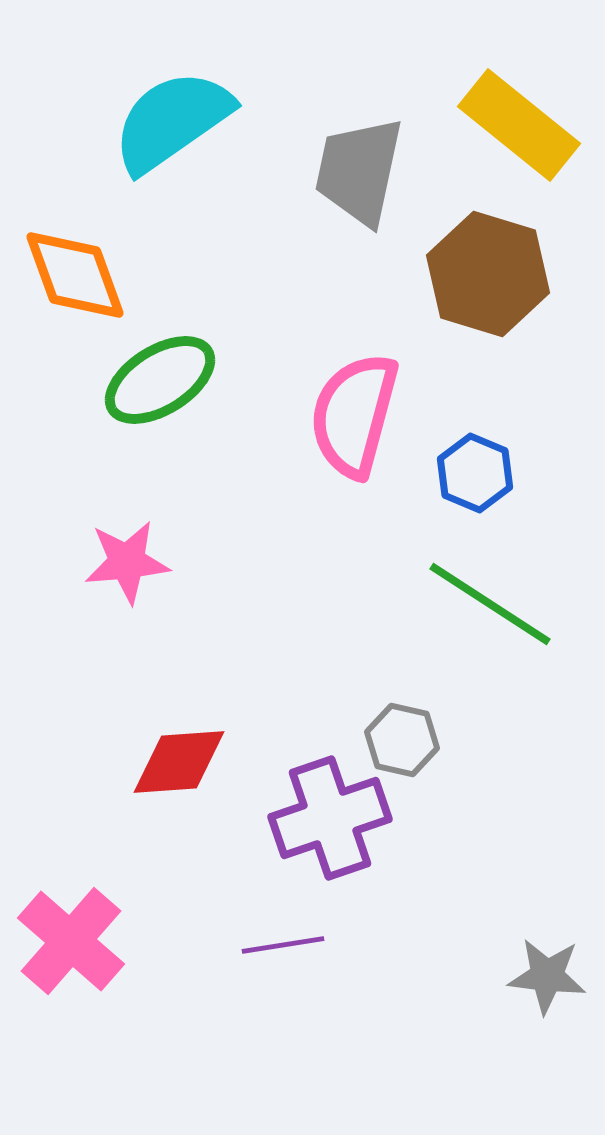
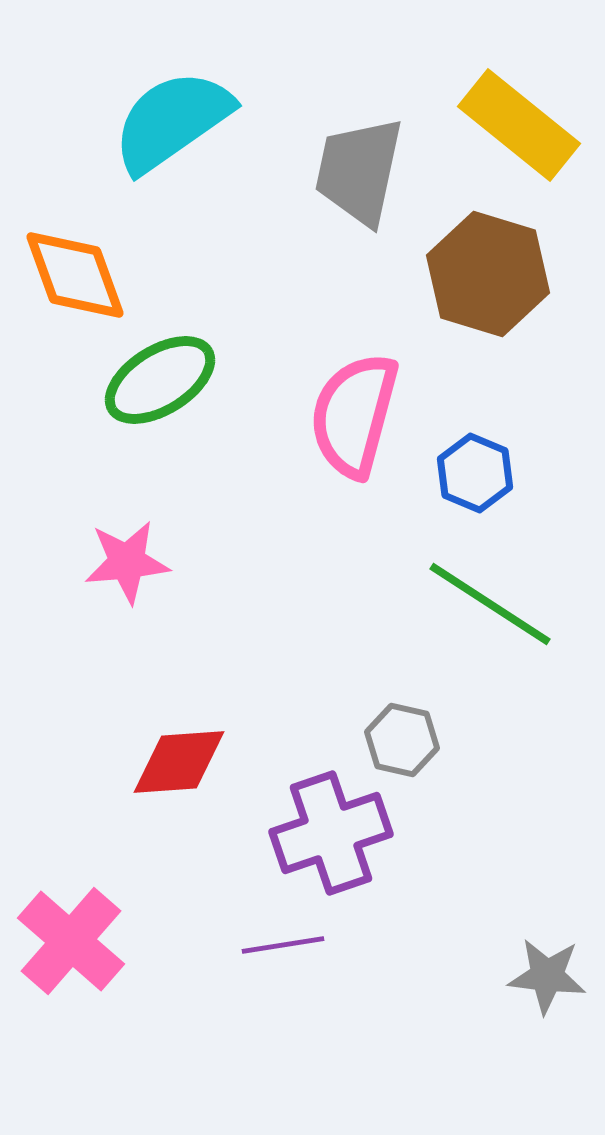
purple cross: moved 1 px right, 15 px down
